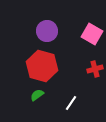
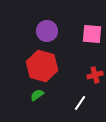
pink square: rotated 25 degrees counterclockwise
red cross: moved 6 px down
white line: moved 9 px right
